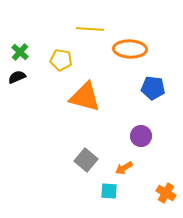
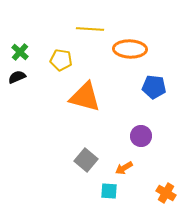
blue pentagon: moved 1 px right, 1 px up
